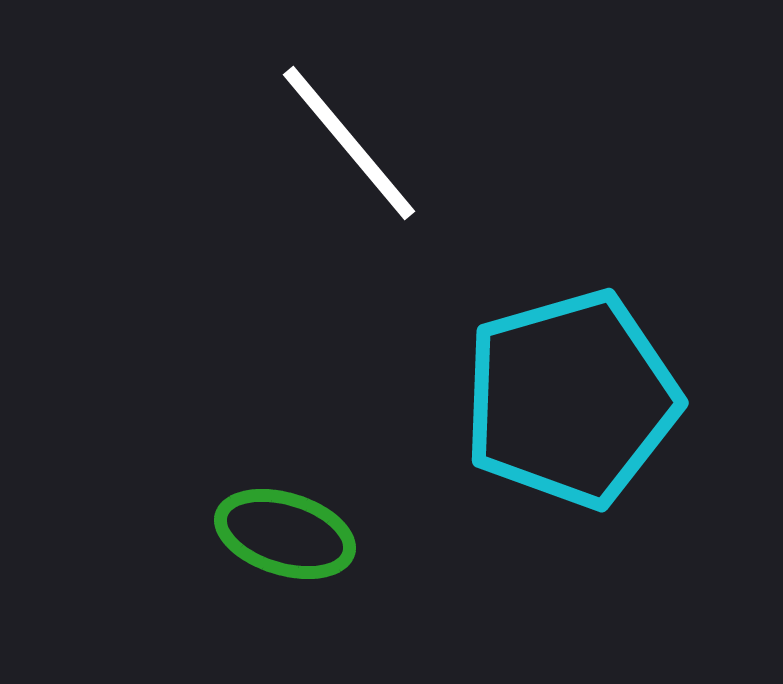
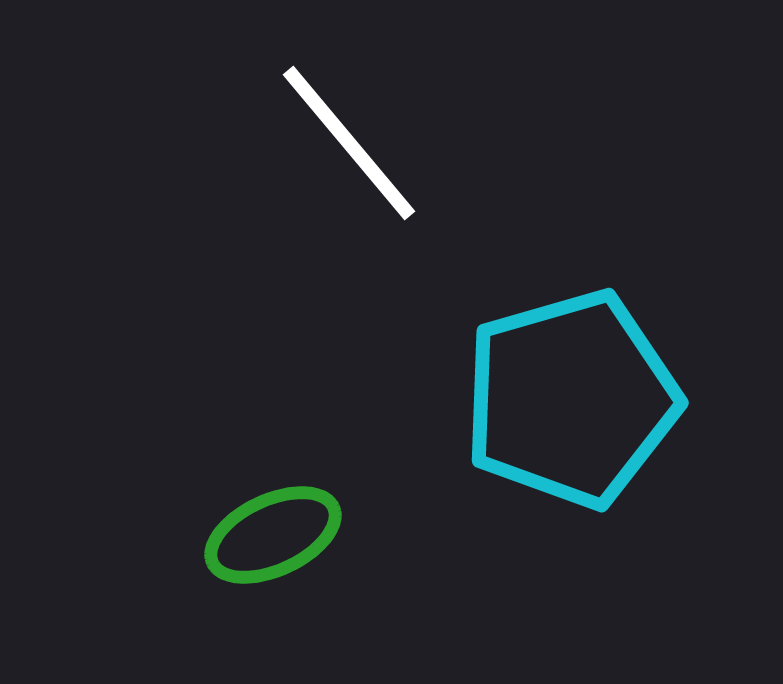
green ellipse: moved 12 px left, 1 px down; rotated 42 degrees counterclockwise
